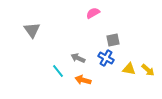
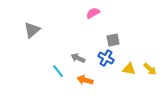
gray triangle: rotated 24 degrees clockwise
yellow arrow: moved 2 px right, 1 px up
orange arrow: moved 2 px right
